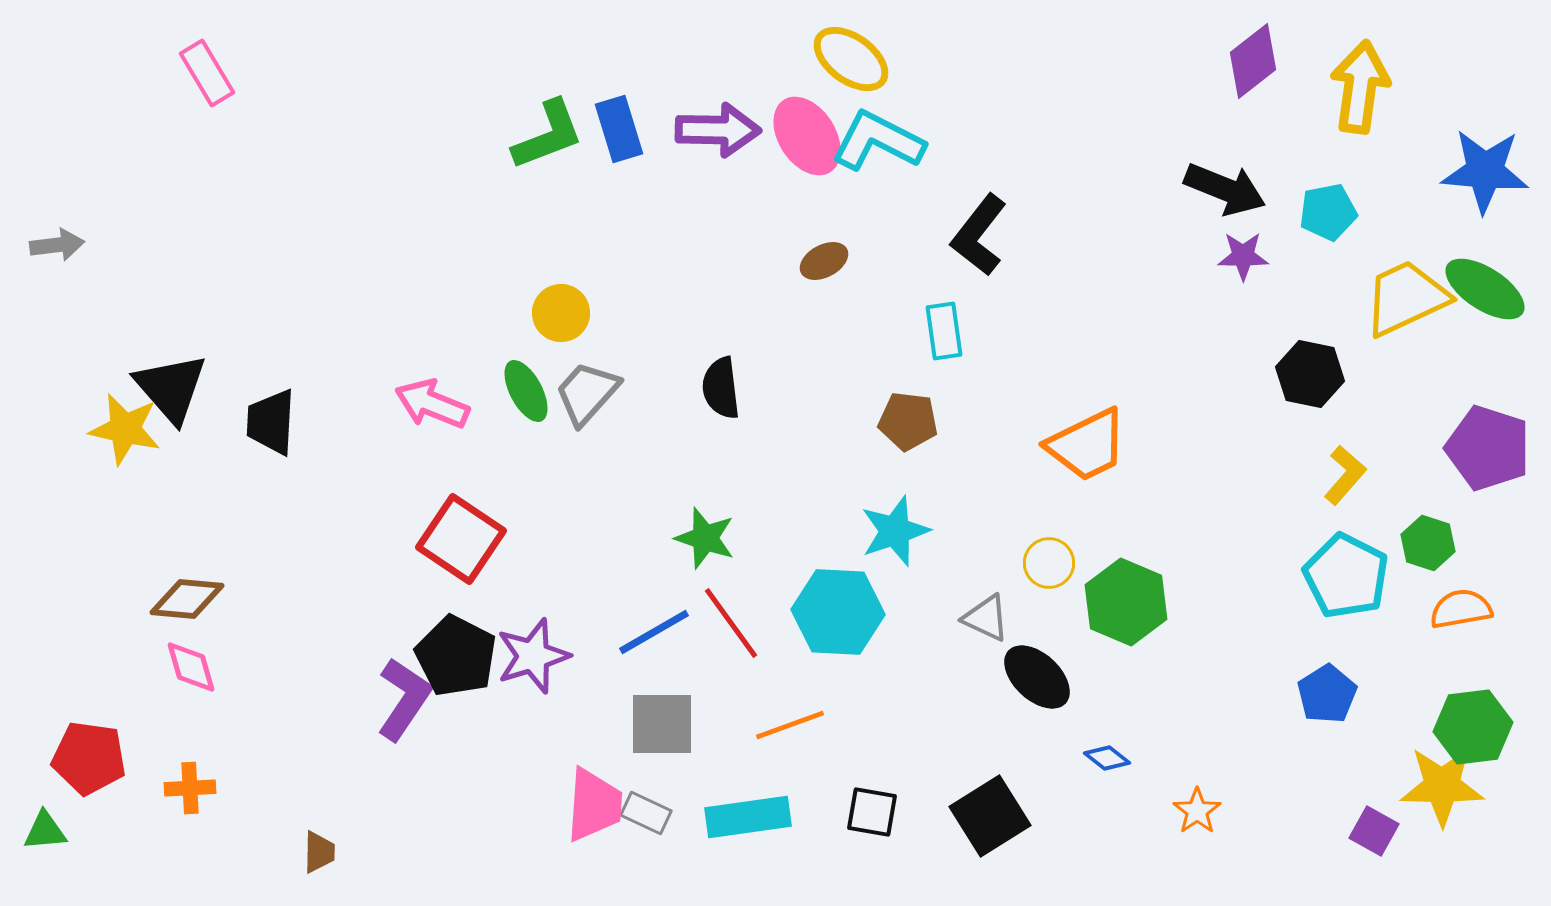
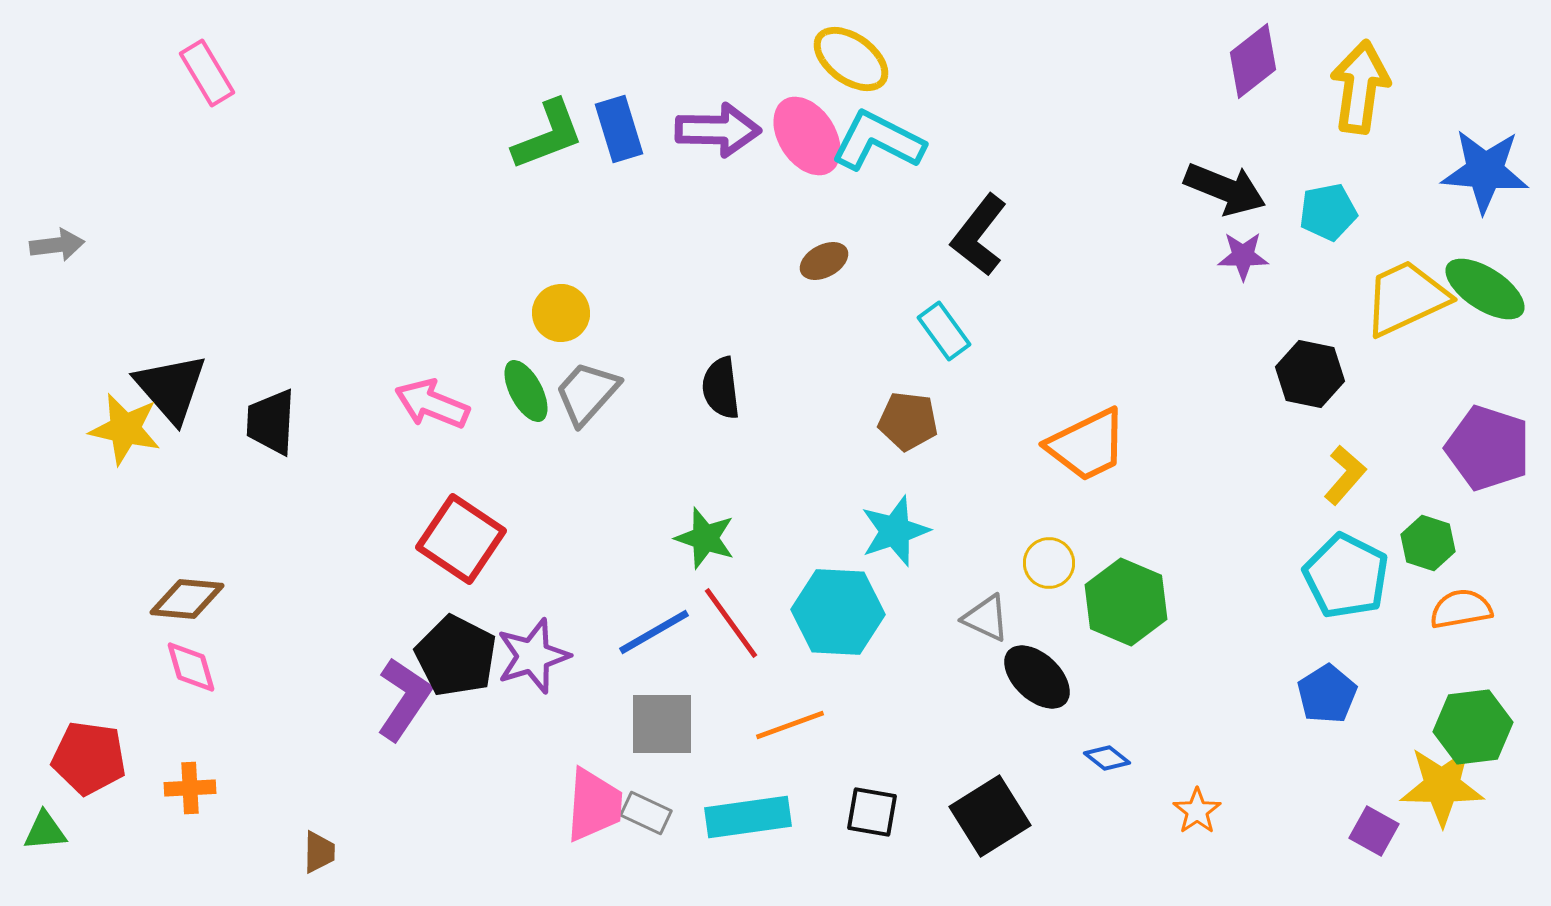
cyan rectangle at (944, 331): rotated 28 degrees counterclockwise
